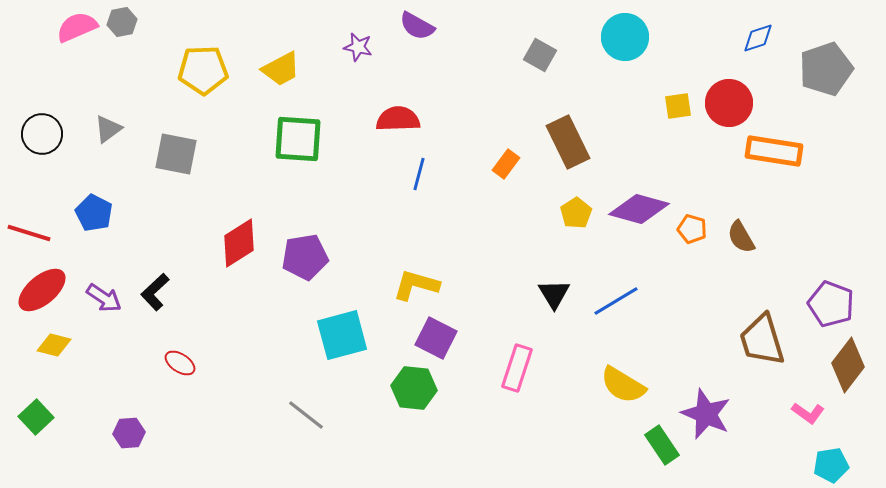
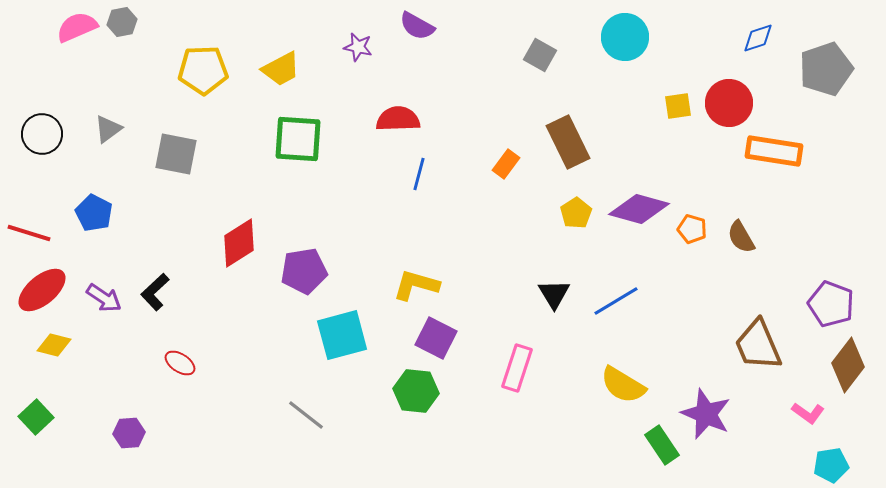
purple pentagon at (305, 257): moved 1 px left, 14 px down
brown trapezoid at (762, 340): moved 4 px left, 5 px down; rotated 6 degrees counterclockwise
green hexagon at (414, 388): moved 2 px right, 3 px down
